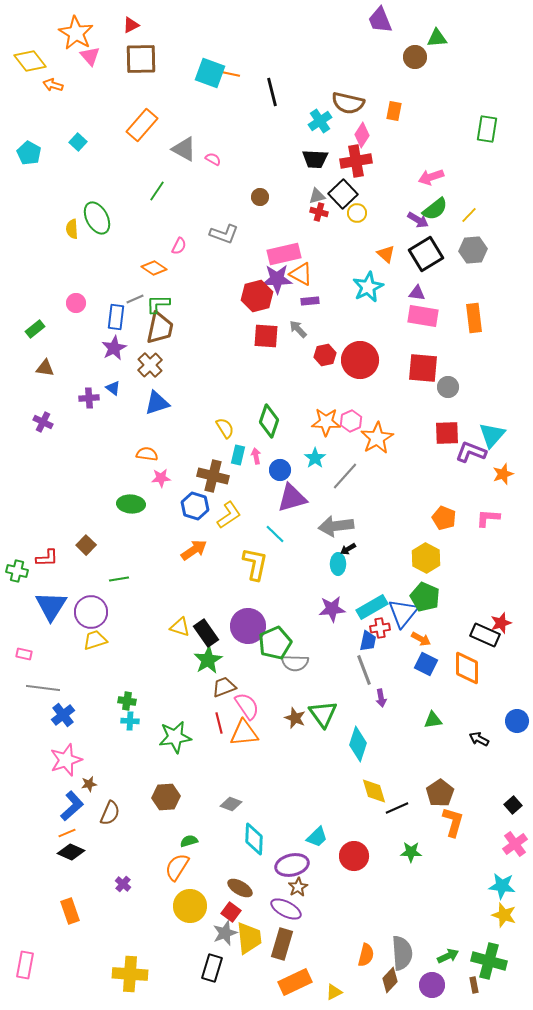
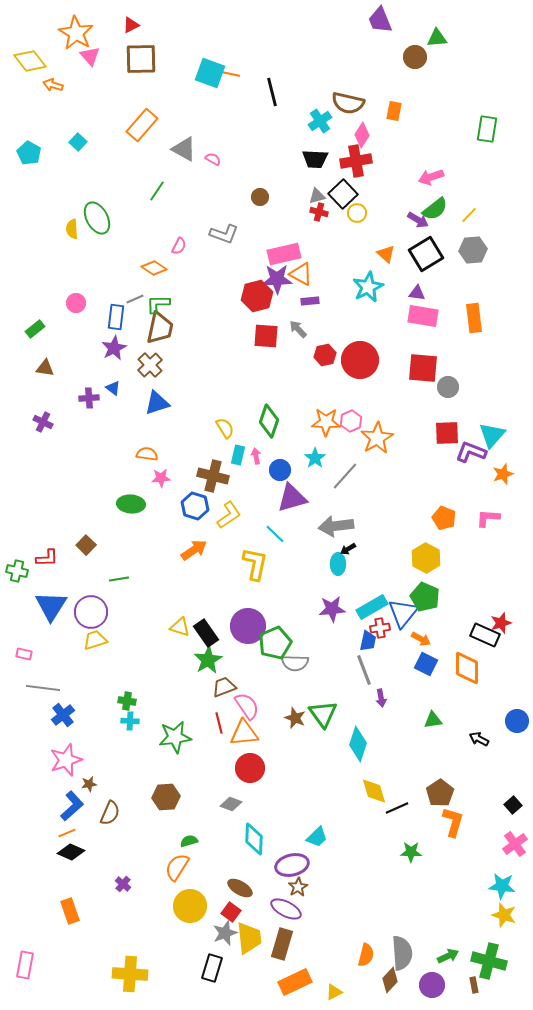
red circle at (354, 856): moved 104 px left, 88 px up
